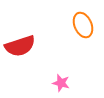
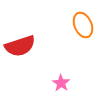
pink star: rotated 18 degrees clockwise
